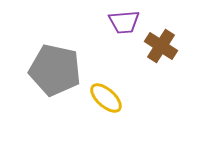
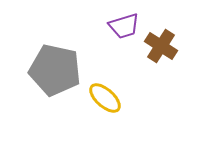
purple trapezoid: moved 4 px down; rotated 12 degrees counterclockwise
yellow ellipse: moved 1 px left
